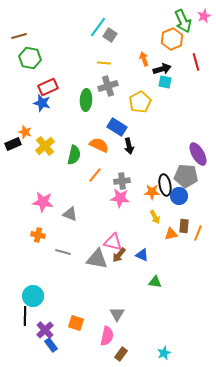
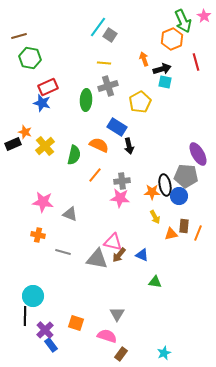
pink star at (204, 16): rotated 16 degrees counterclockwise
pink semicircle at (107, 336): rotated 84 degrees counterclockwise
